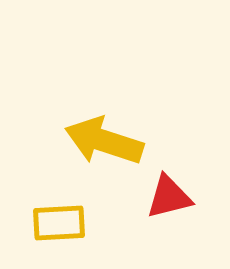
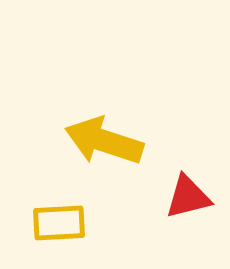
red triangle: moved 19 px right
